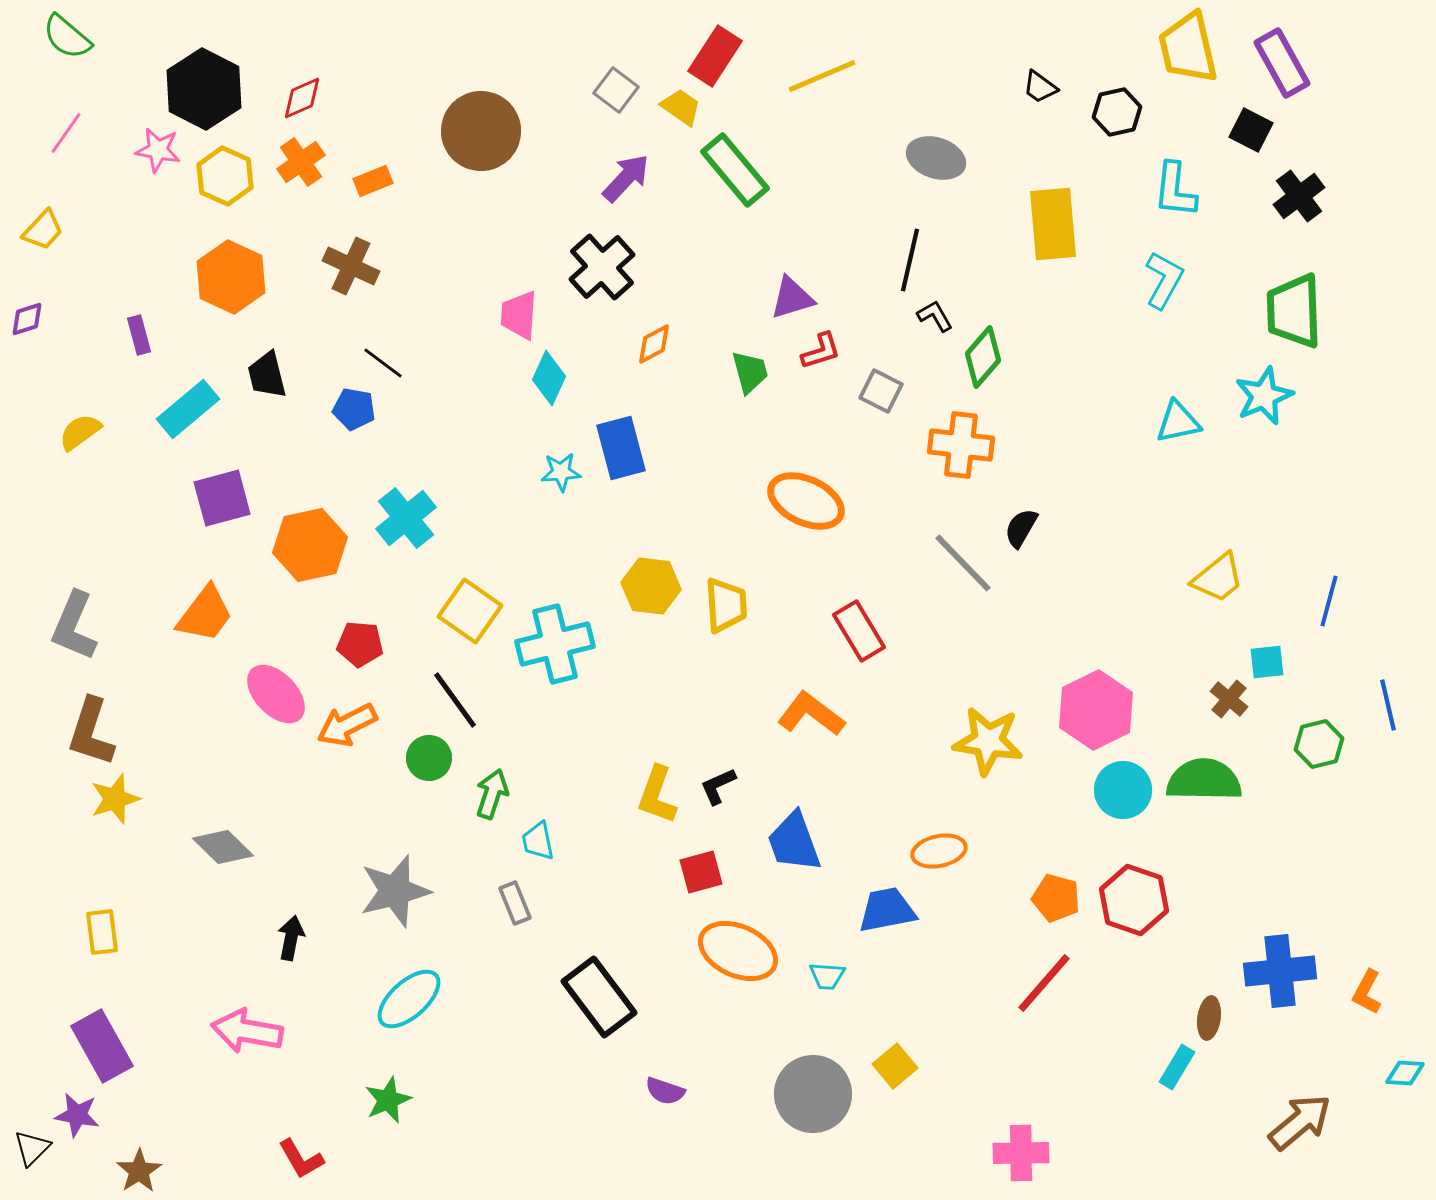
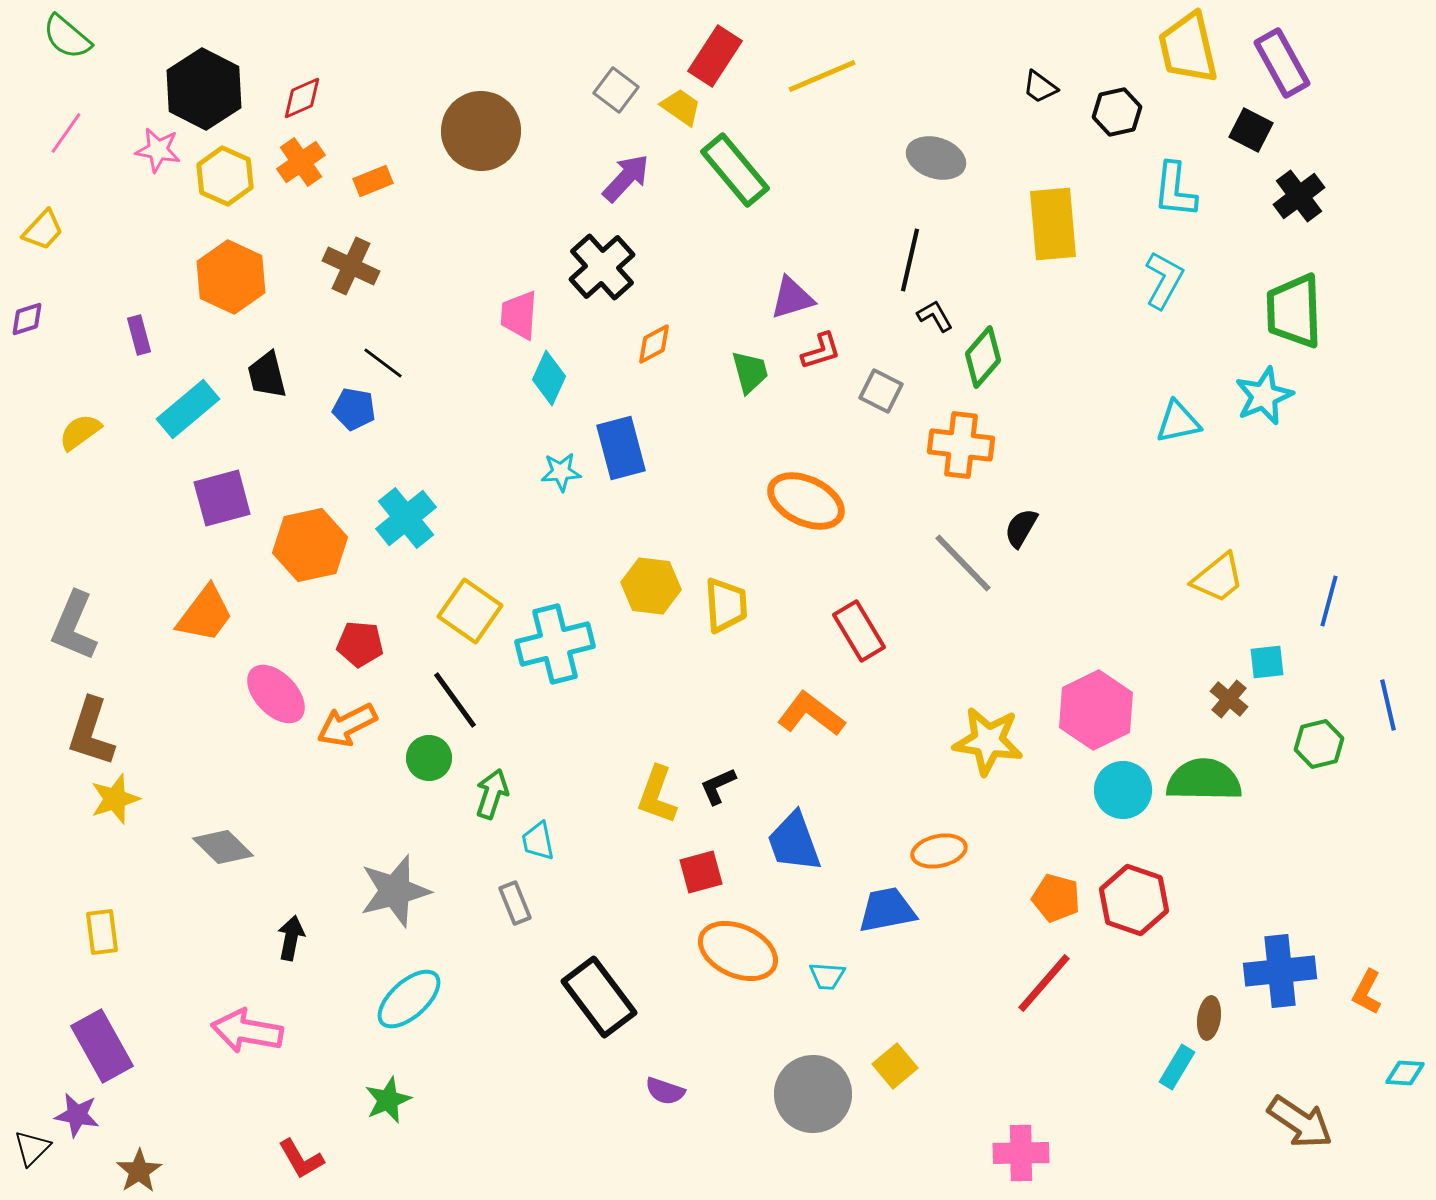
brown arrow at (1300, 1122): rotated 74 degrees clockwise
